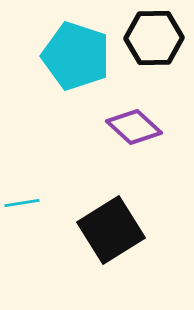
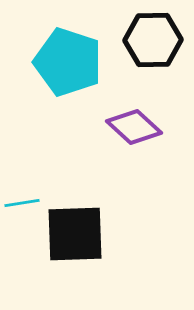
black hexagon: moved 1 px left, 2 px down
cyan pentagon: moved 8 px left, 6 px down
black square: moved 36 px left, 4 px down; rotated 30 degrees clockwise
